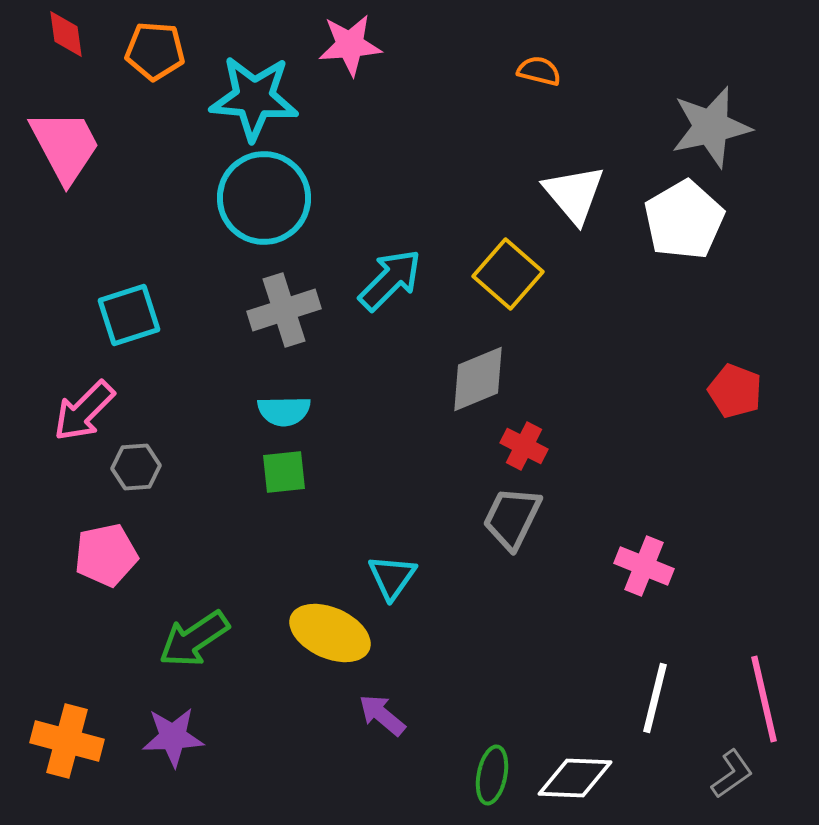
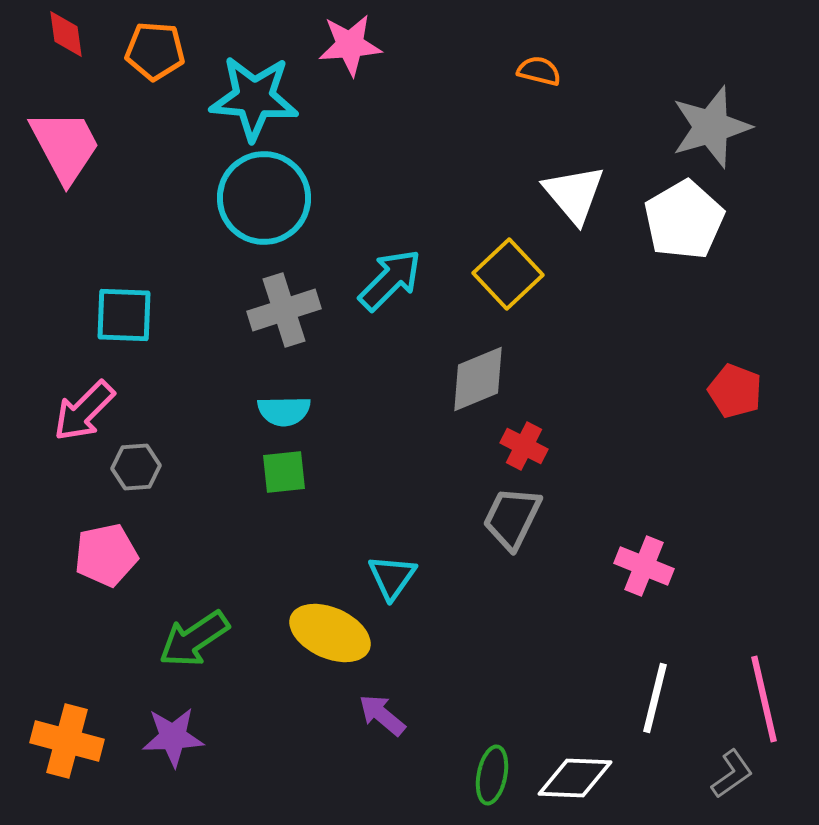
gray star: rotated 4 degrees counterclockwise
yellow square: rotated 6 degrees clockwise
cyan square: moved 5 px left; rotated 20 degrees clockwise
